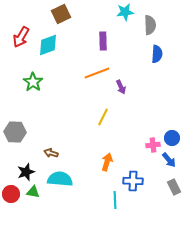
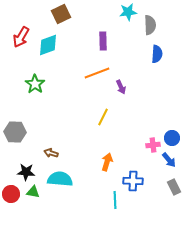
cyan star: moved 3 px right
green star: moved 2 px right, 2 px down
black star: rotated 24 degrees clockwise
